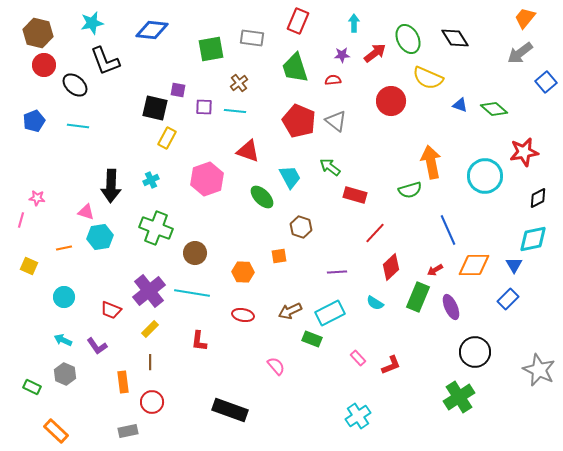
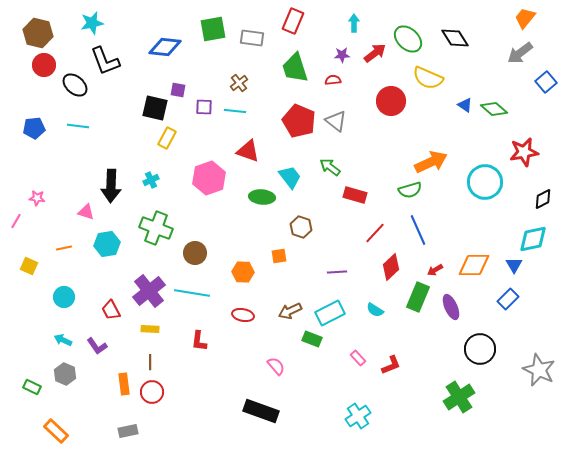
red rectangle at (298, 21): moved 5 px left
blue diamond at (152, 30): moved 13 px right, 17 px down
green ellipse at (408, 39): rotated 20 degrees counterclockwise
green square at (211, 49): moved 2 px right, 20 px up
blue triangle at (460, 105): moved 5 px right; rotated 14 degrees clockwise
blue pentagon at (34, 121): moved 7 px down; rotated 15 degrees clockwise
orange arrow at (431, 162): rotated 76 degrees clockwise
cyan circle at (485, 176): moved 6 px down
cyan trapezoid at (290, 177): rotated 10 degrees counterclockwise
pink hexagon at (207, 179): moved 2 px right, 1 px up
green ellipse at (262, 197): rotated 40 degrees counterclockwise
black diamond at (538, 198): moved 5 px right, 1 px down
pink line at (21, 220): moved 5 px left, 1 px down; rotated 14 degrees clockwise
blue line at (448, 230): moved 30 px left
cyan hexagon at (100, 237): moved 7 px right, 7 px down
cyan semicircle at (375, 303): moved 7 px down
red trapezoid at (111, 310): rotated 40 degrees clockwise
yellow rectangle at (150, 329): rotated 48 degrees clockwise
black circle at (475, 352): moved 5 px right, 3 px up
orange rectangle at (123, 382): moved 1 px right, 2 px down
red circle at (152, 402): moved 10 px up
black rectangle at (230, 410): moved 31 px right, 1 px down
